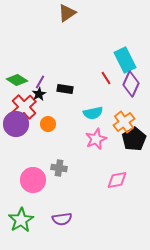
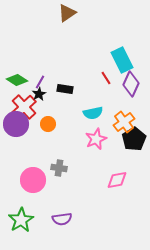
cyan rectangle: moved 3 px left
